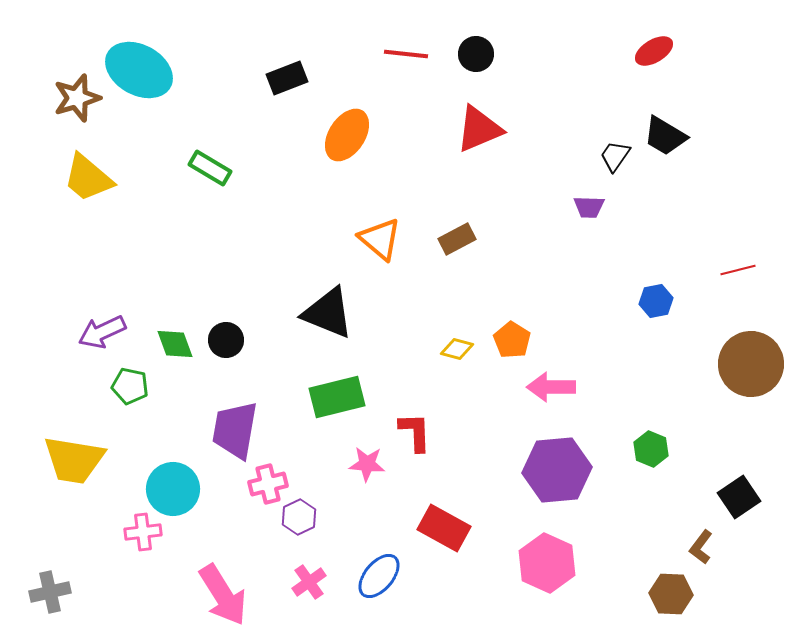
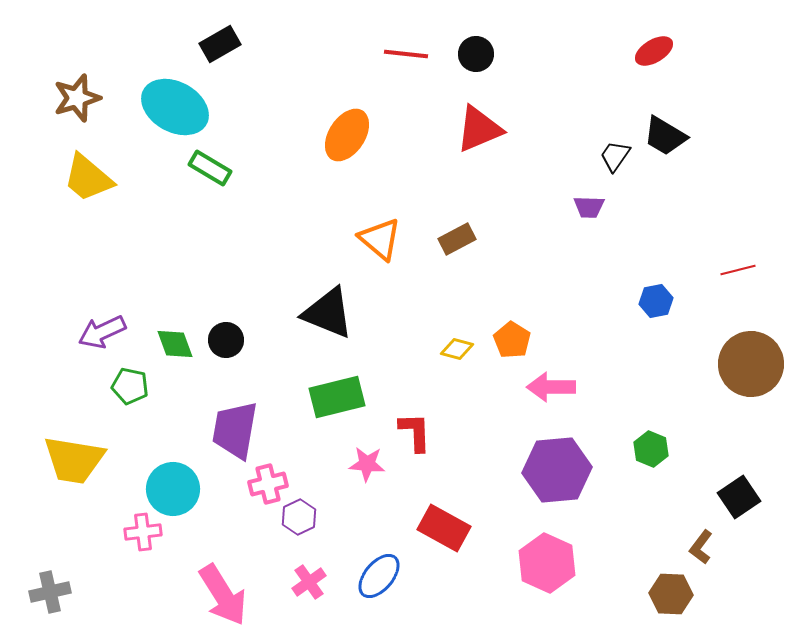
cyan ellipse at (139, 70): moved 36 px right, 37 px down
black rectangle at (287, 78): moved 67 px left, 34 px up; rotated 9 degrees counterclockwise
